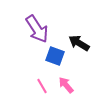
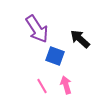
black arrow: moved 1 px right, 4 px up; rotated 10 degrees clockwise
pink arrow: rotated 24 degrees clockwise
